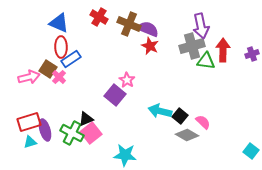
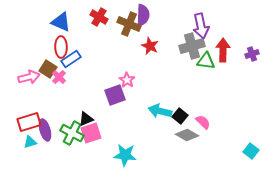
blue triangle: moved 2 px right, 1 px up
purple semicircle: moved 5 px left, 14 px up; rotated 70 degrees clockwise
purple square: rotated 30 degrees clockwise
pink square: rotated 20 degrees clockwise
